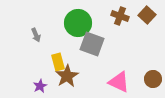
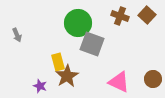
gray arrow: moved 19 px left
purple star: rotated 24 degrees counterclockwise
